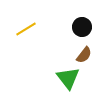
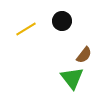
black circle: moved 20 px left, 6 px up
green triangle: moved 4 px right
